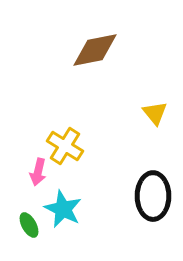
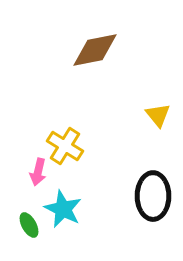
yellow triangle: moved 3 px right, 2 px down
